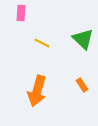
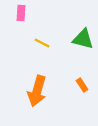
green triangle: rotated 30 degrees counterclockwise
